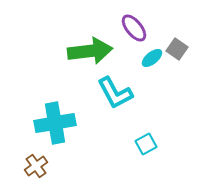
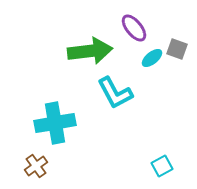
gray square: rotated 15 degrees counterclockwise
cyan square: moved 16 px right, 22 px down
